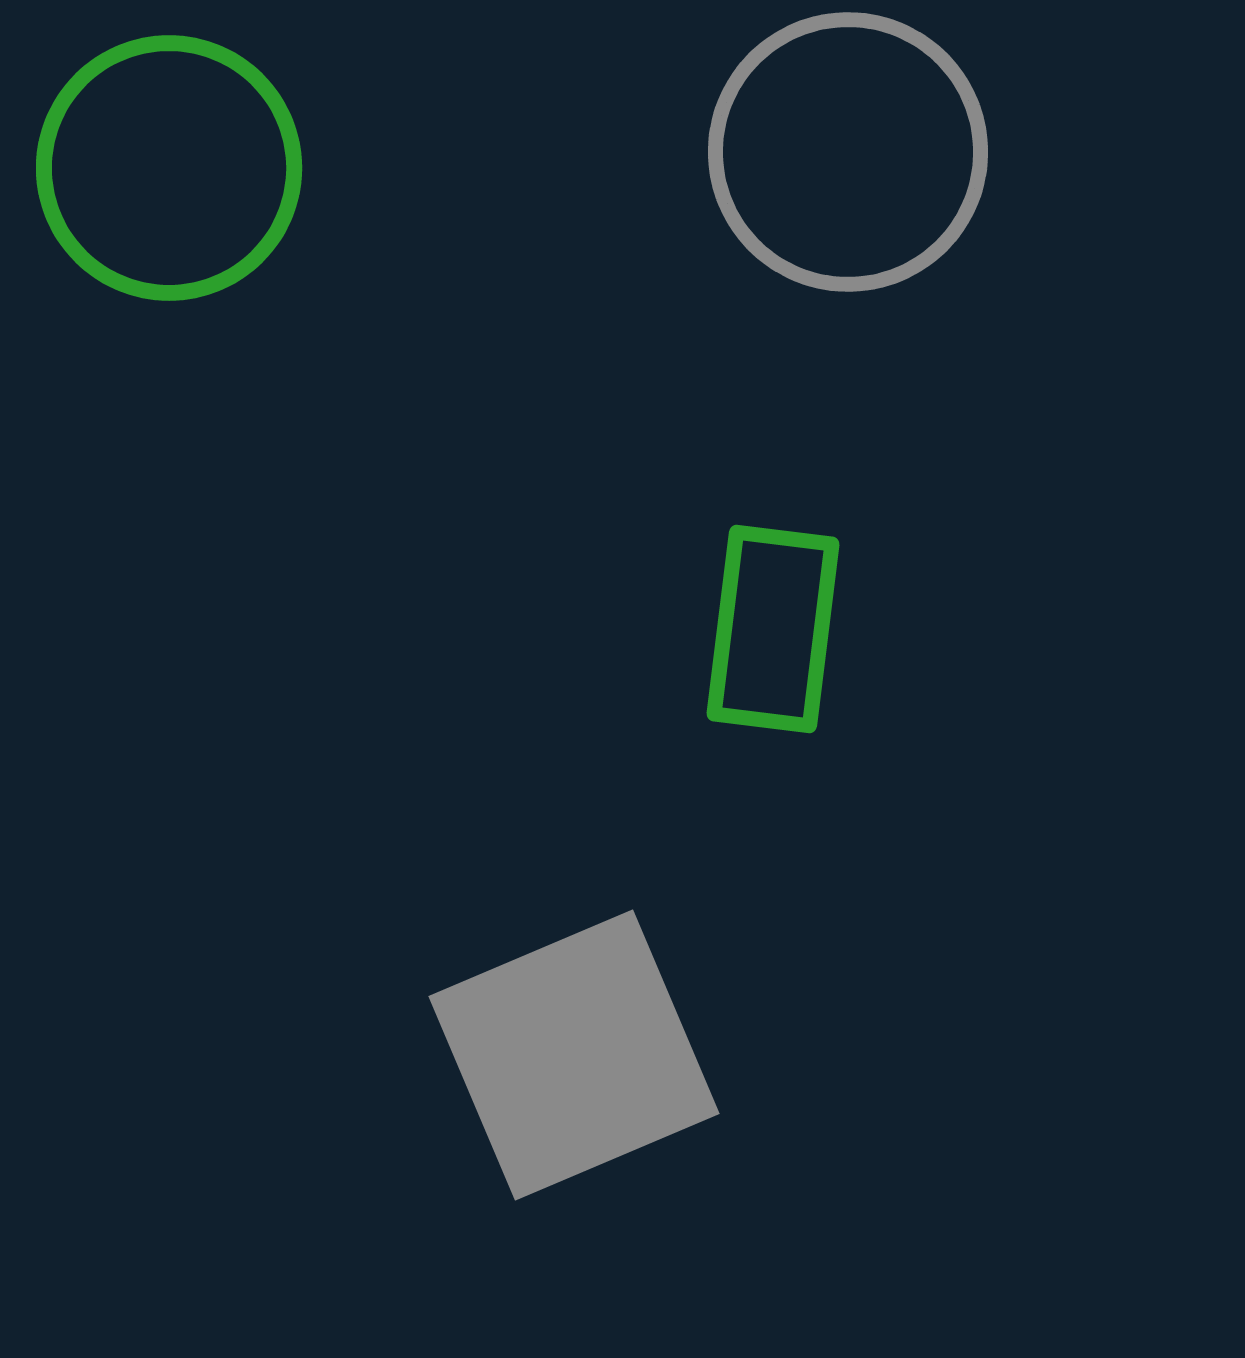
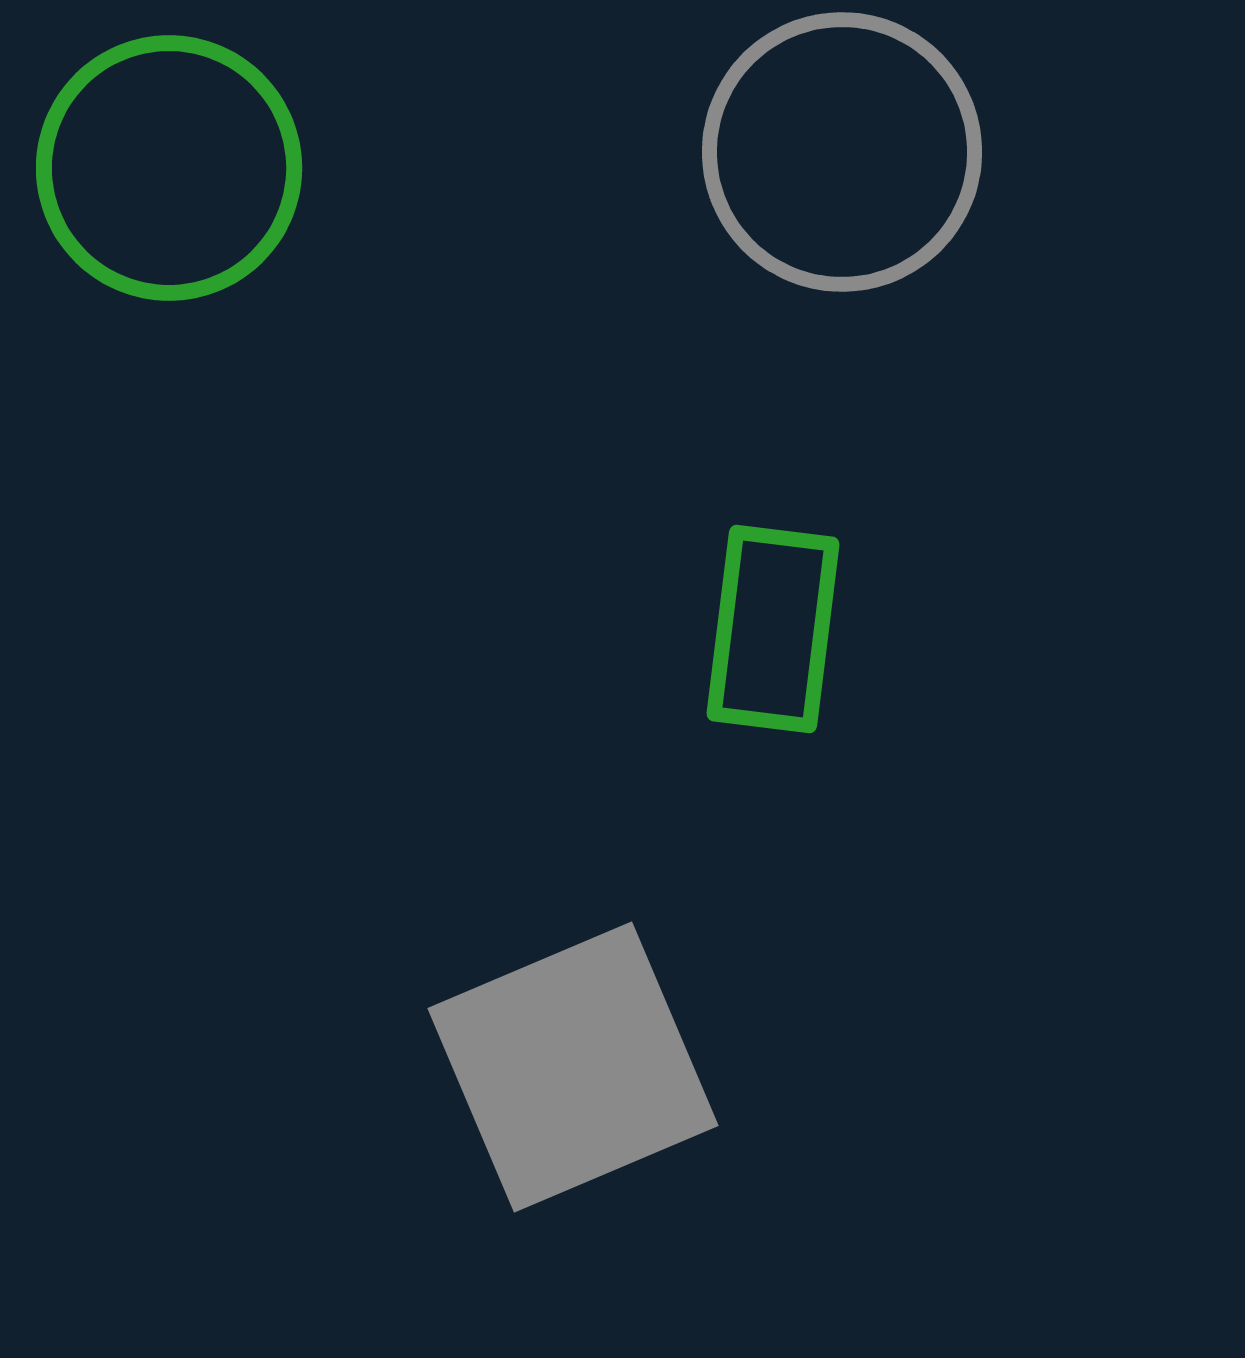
gray circle: moved 6 px left
gray square: moved 1 px left, 12 px down
